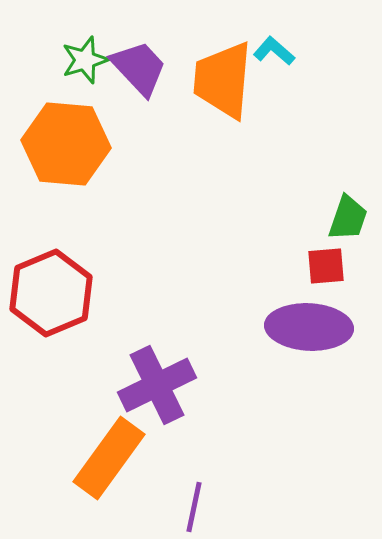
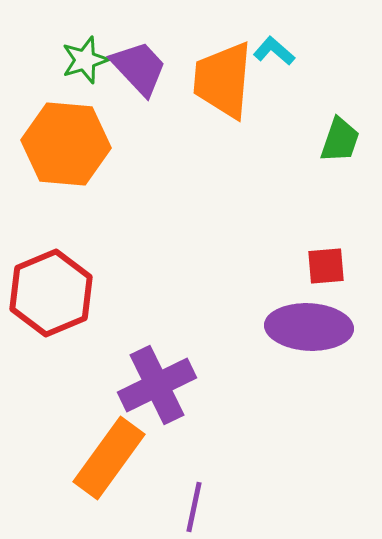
green trapezoid: moved 8 px left, 78 px up
